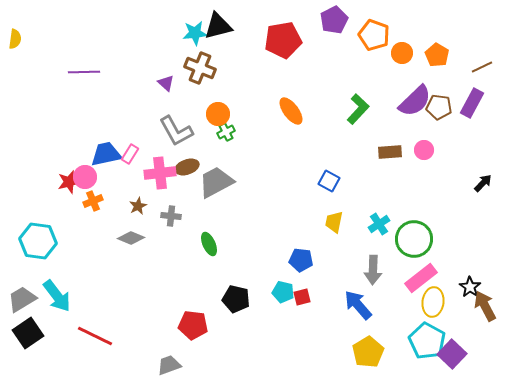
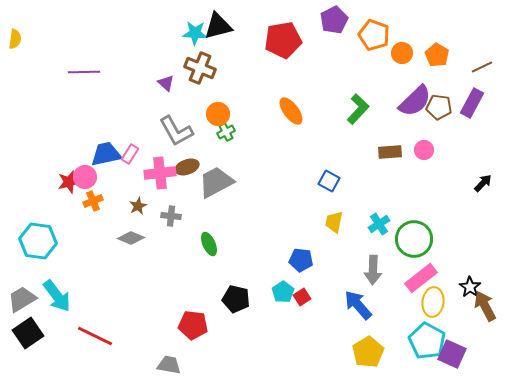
cyan star at (195, 33): rotated 10 degrees clockwise
cyan pentagon at (283, 292): rotated 25 degrees clockwise
red square at (302, 297): rotated 18 degrees counterclockwise
purple square at (452, 354): rotated 20 degrees counterclockwise
gray trapezoid at (169, 365): rotated 30 degrees clockwise
